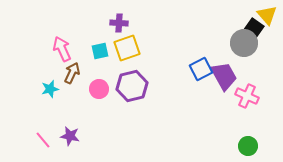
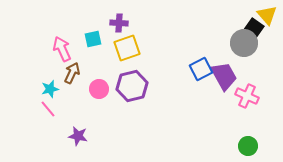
cyan square: moved 7 px left, 12 px up
purple star: moved 8 px right
pink line: moved 5 px right, 31 px up
